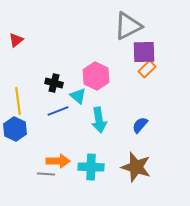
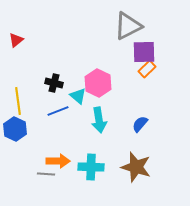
pink hexagon: moved 2 px right, 7 px down
blue semicircle: moved 1 px up
